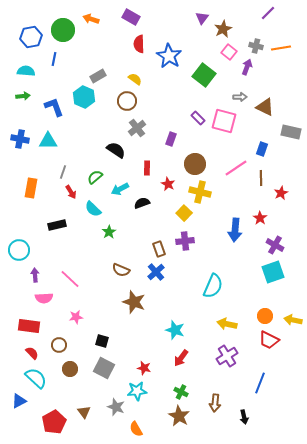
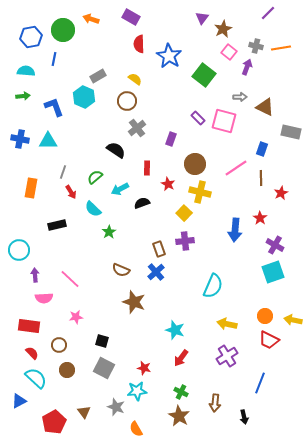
brown circle at (70, 369): moved 3 px left, 1 px down
